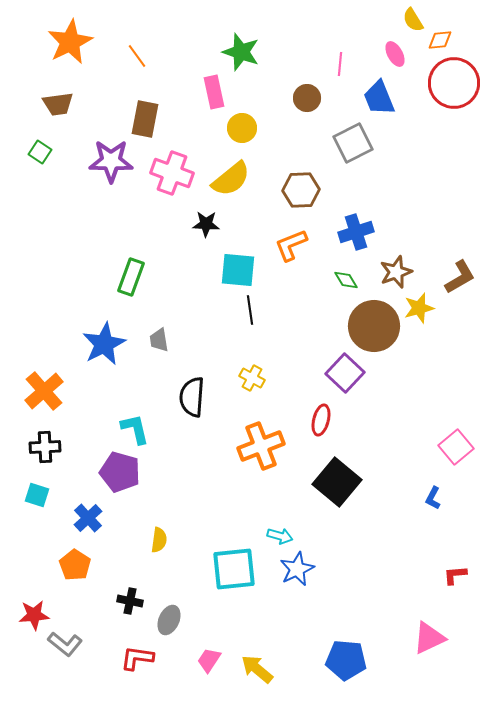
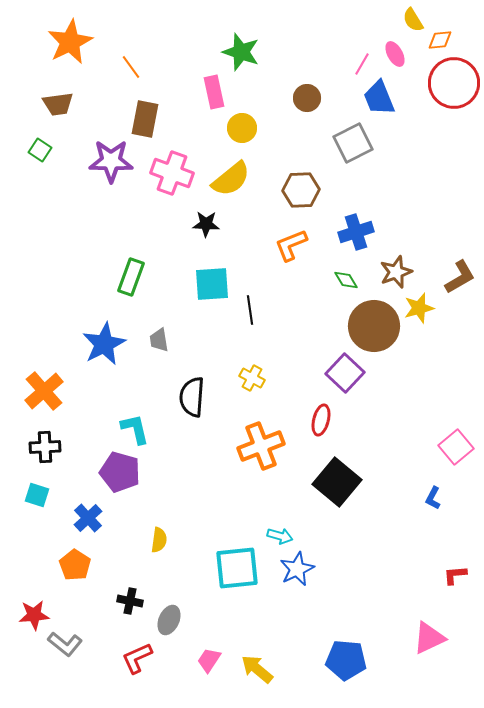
orange line at (137, 56): moved 6 px left, 11 px down
pink line at (340, 64): moved 22 px right; rotated 25 degrees clockwise
green square at (40, 152): moved 2 px up
cyan square at (238, 270): moved 26 px left, 14 px down; rotated 9 degrees counterclockwise
cyan square at (234, 569): moved 3 px right, 1 px up
red L-shape at (137, 658): rotated 32 degrees counterclockwise
